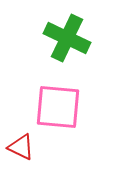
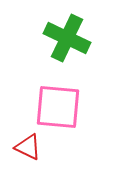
red triangle: moved 7 px right
